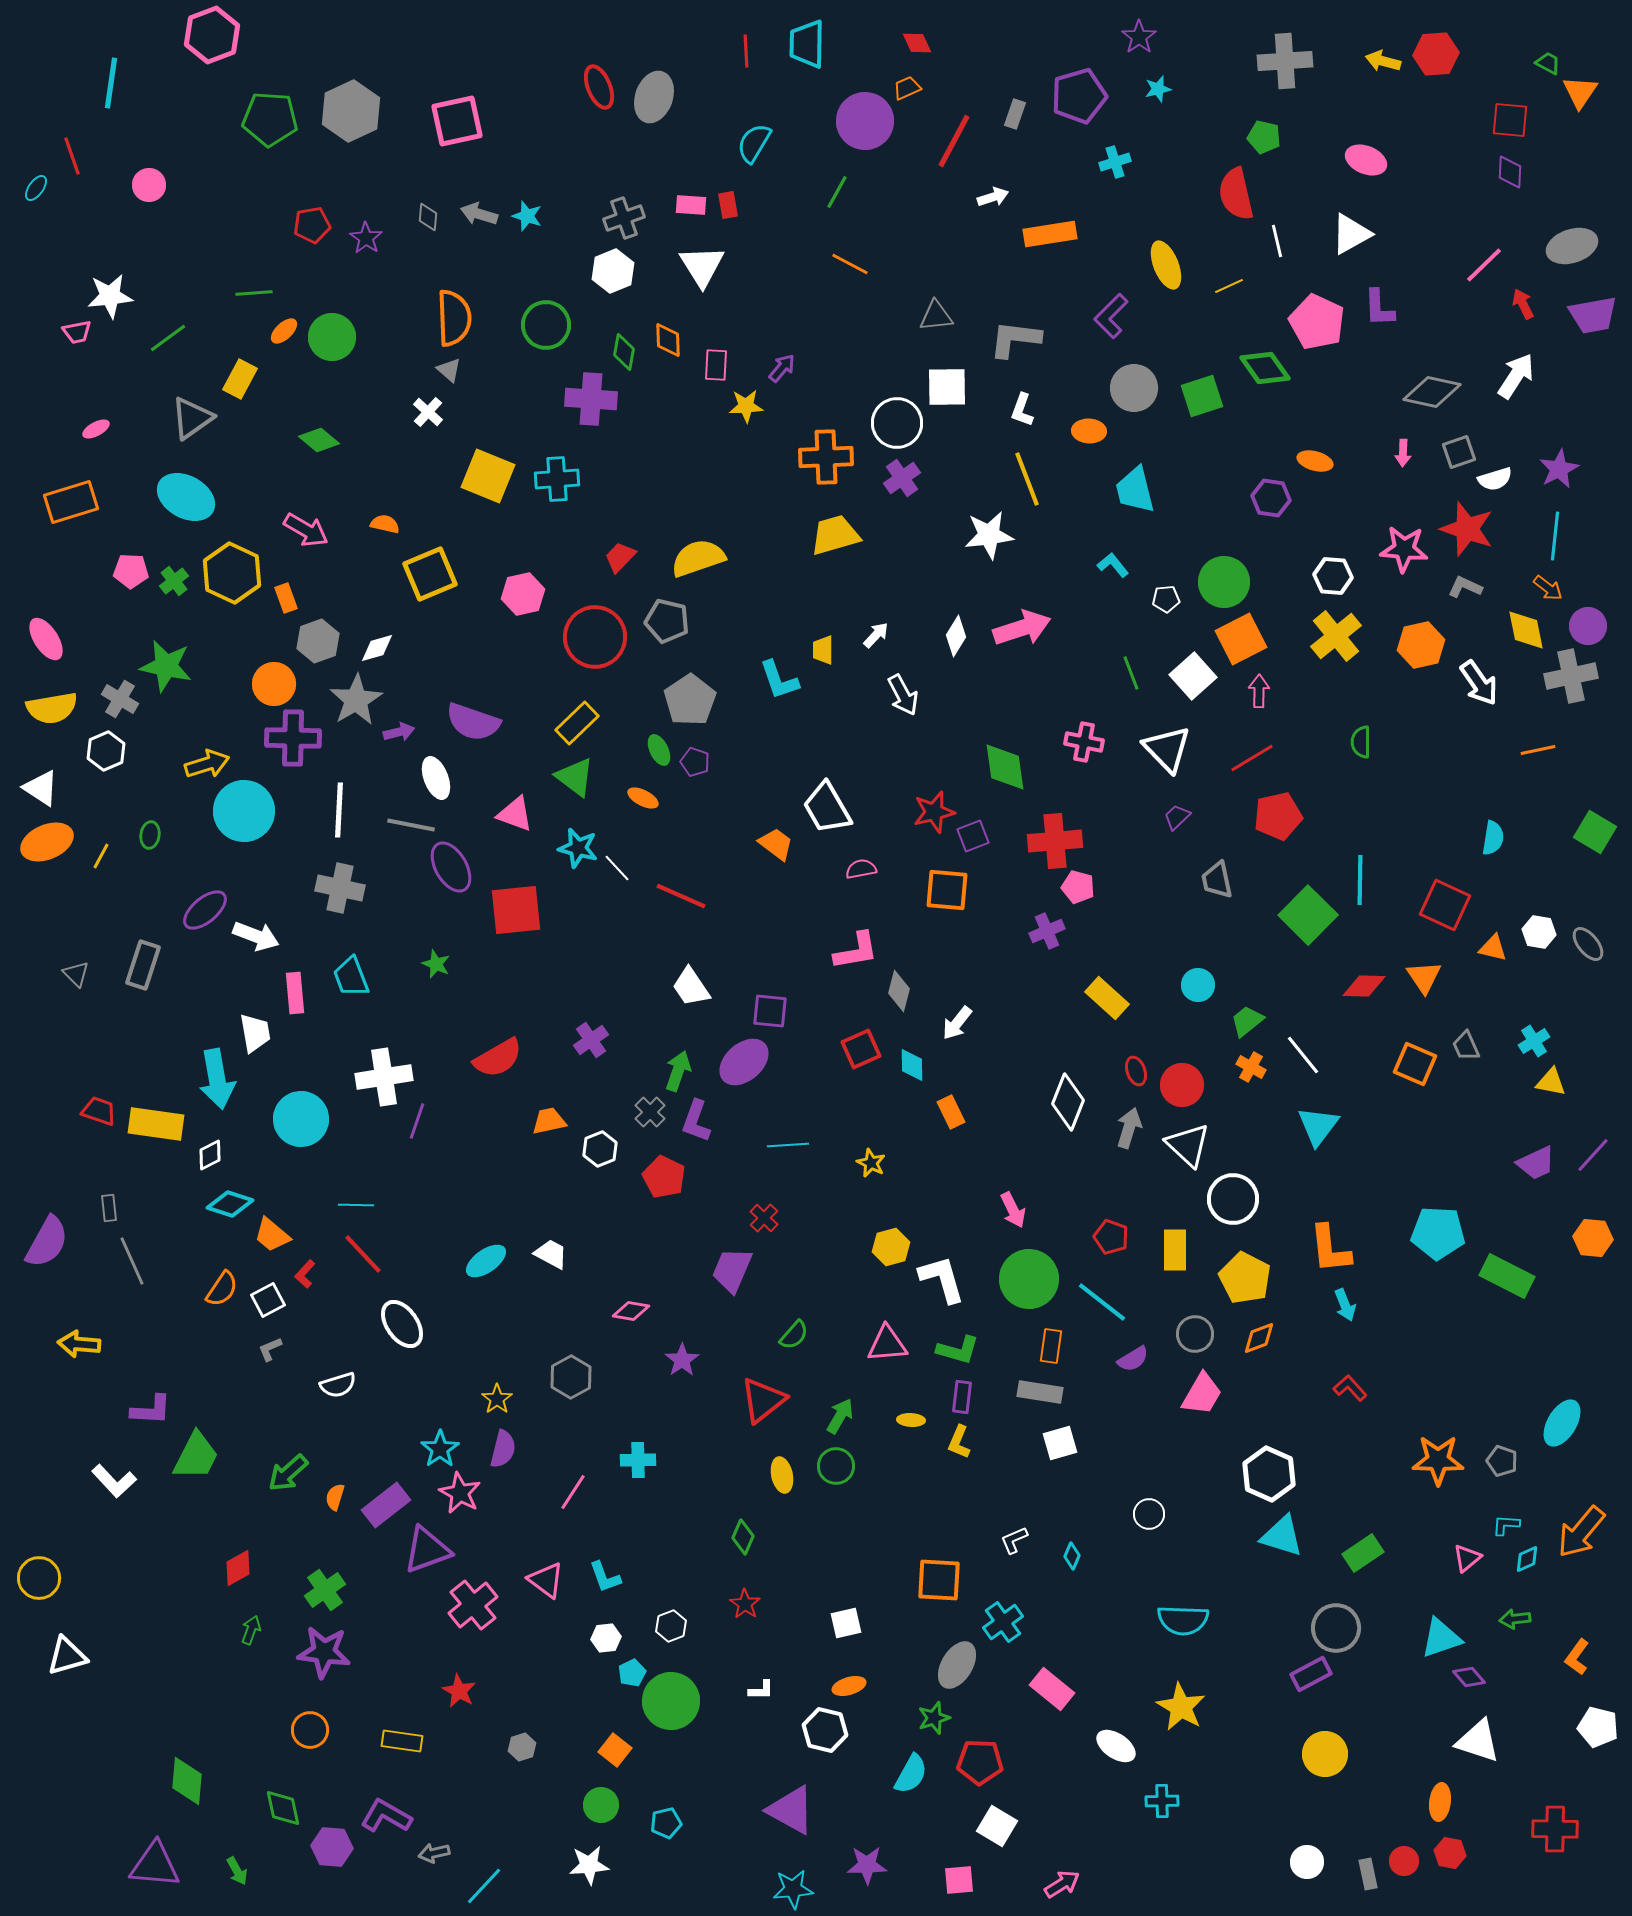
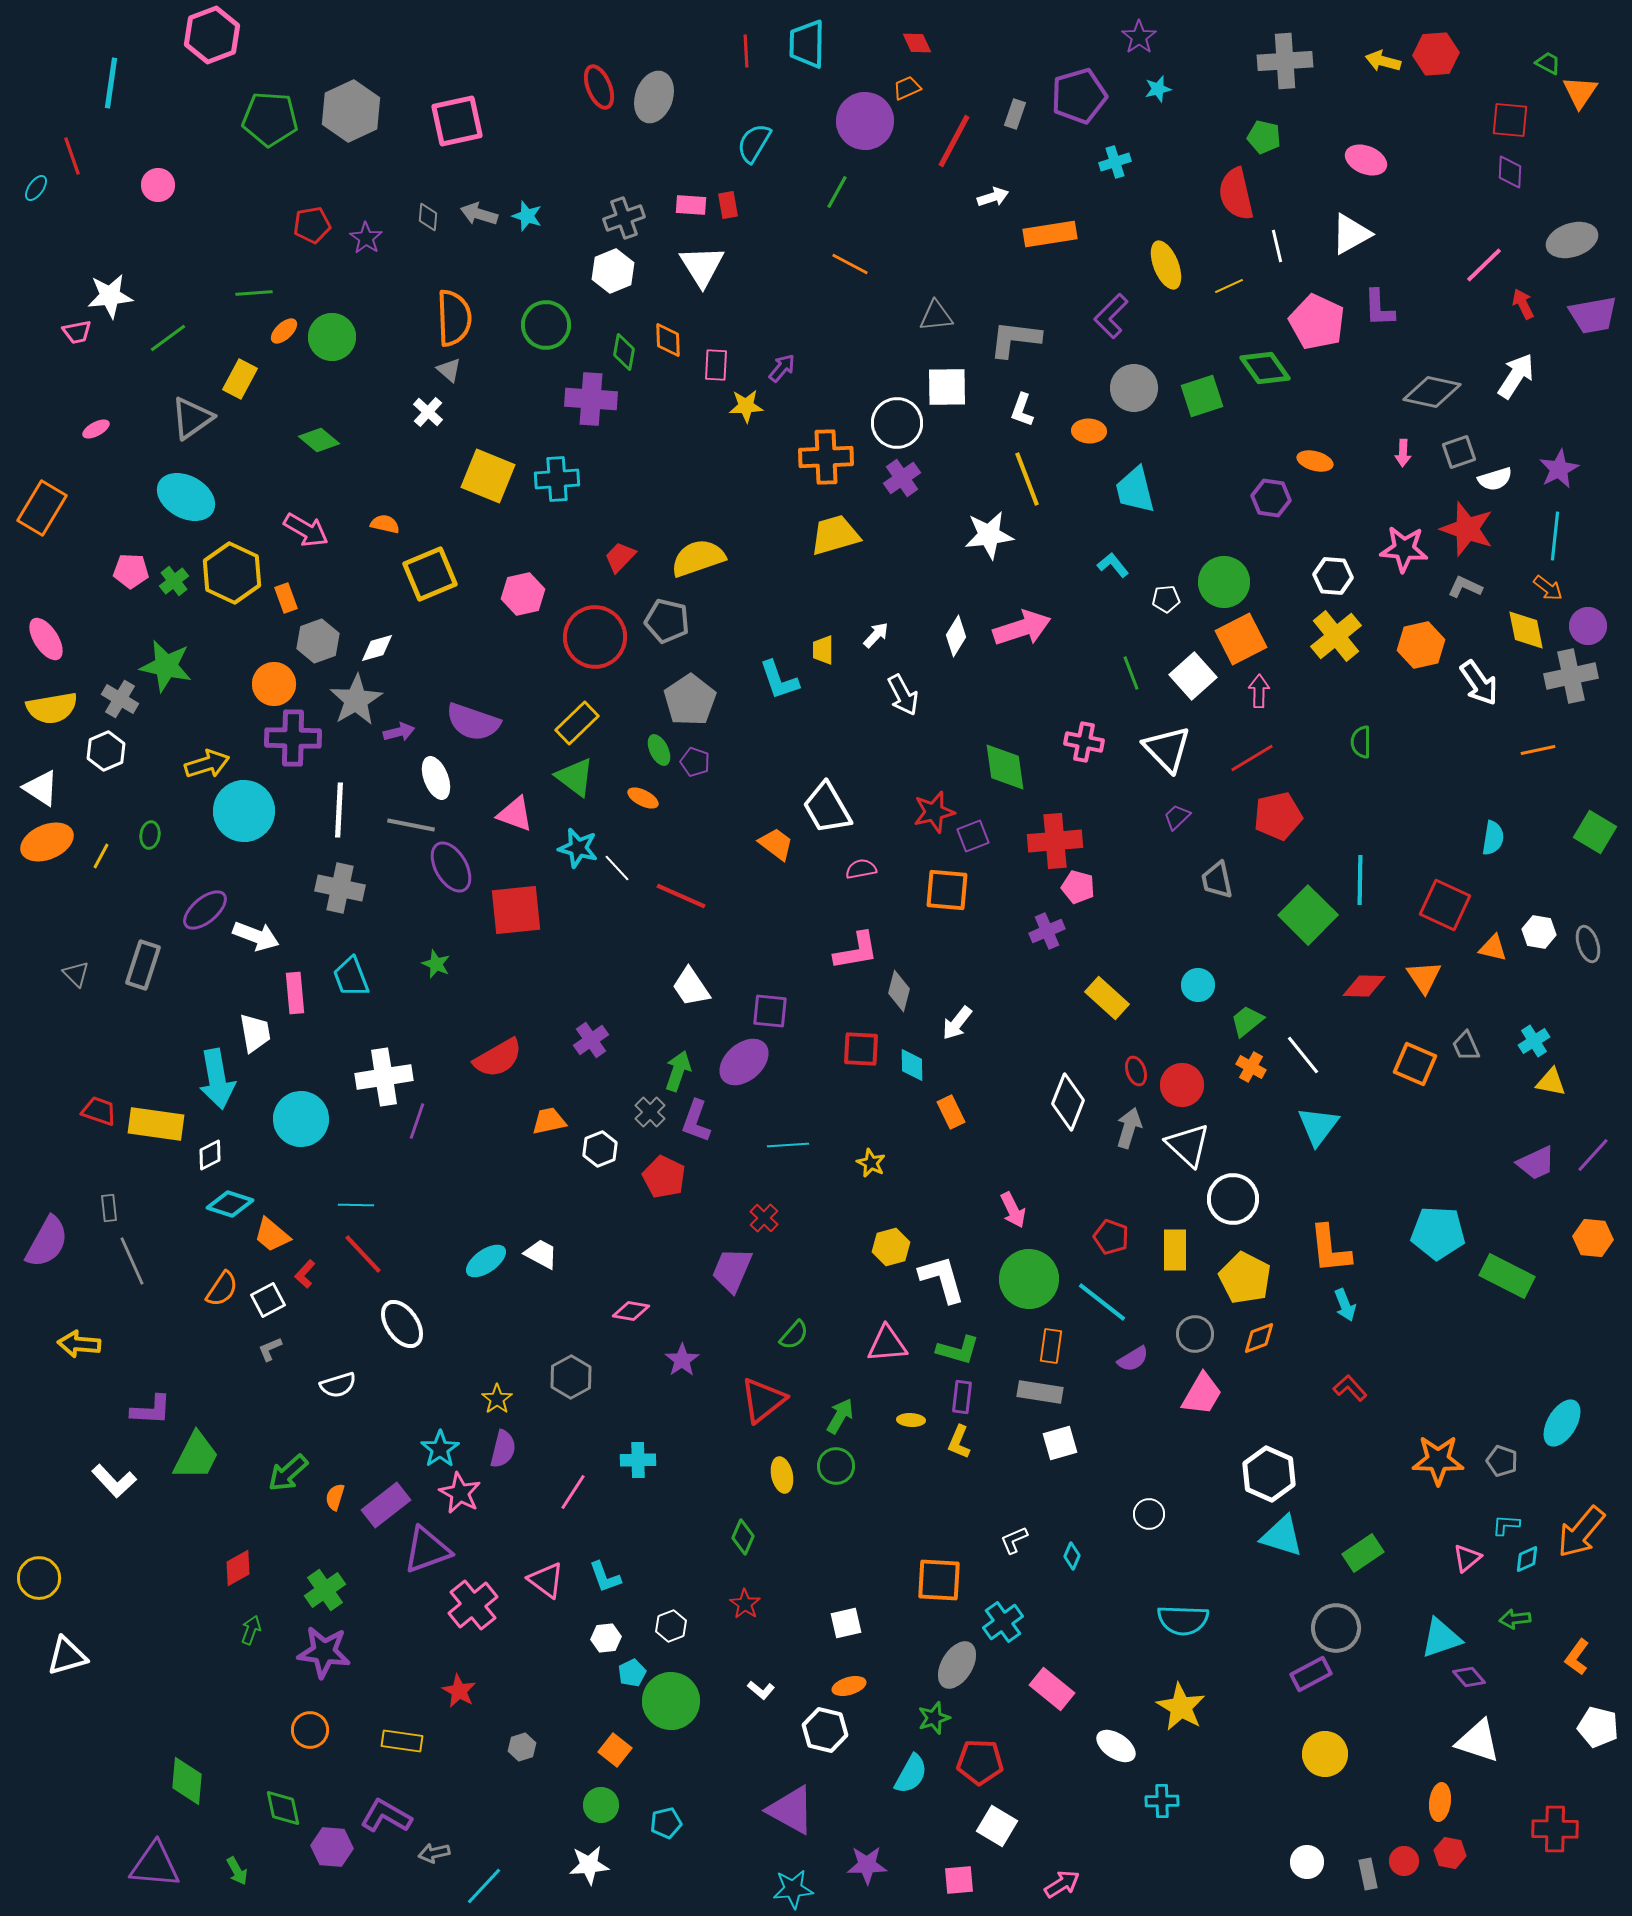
pink circle at (149, 185): moved 9 px right
white line at (1277, 241): moved 5 px down
gray ellipse at (1572, 246): moved 6 px up
orange rectangle at (71, 502): moved 29 px left, 6 px down; rotated 42 degrees counterclockwise
gray ellipse at (1588, 944): rotated 21 degrees clockwise
red square at (861, 1049): rotated 27 degrees clockwise
white trapezoid at (551, 1254): moved 10 px left
white L-shape at (761, 1690): rotated 40 degrees clockwise
